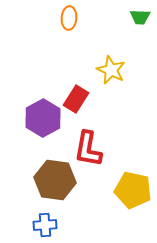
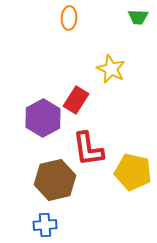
green trapezoid: moved 2 px left
yellow star: moved 1 px up
red rectangle: moved 1 px down
red L-shape: rotated 18 degrees counterclockwise
brown hexagon: rotated 21 degrees counterclockwise
yellow pentagon: moved 18 px up
